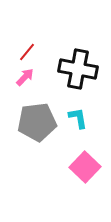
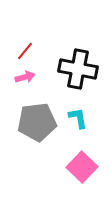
red line: moved 2 px left, 1 px up
pink arrow: rotated 30 degrees clockwise
pink square: moved 3 px left
